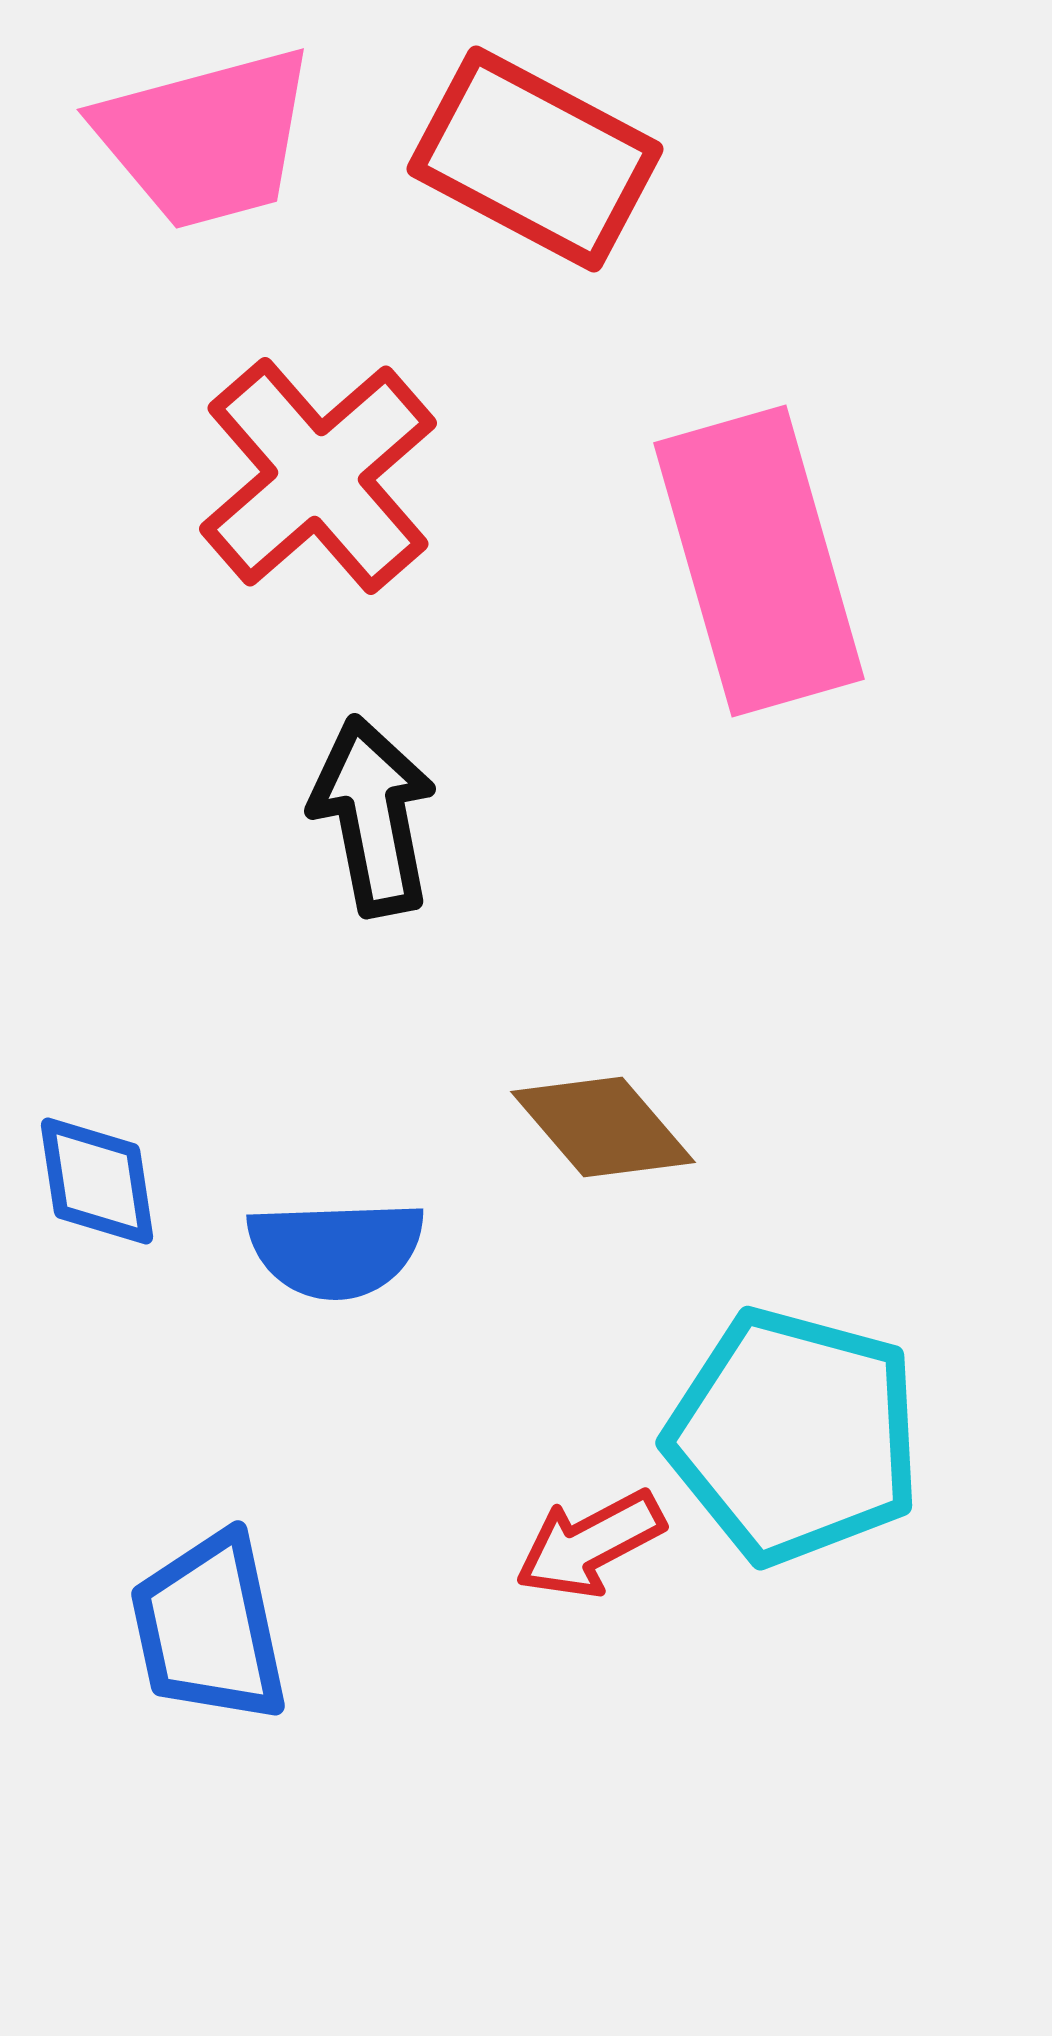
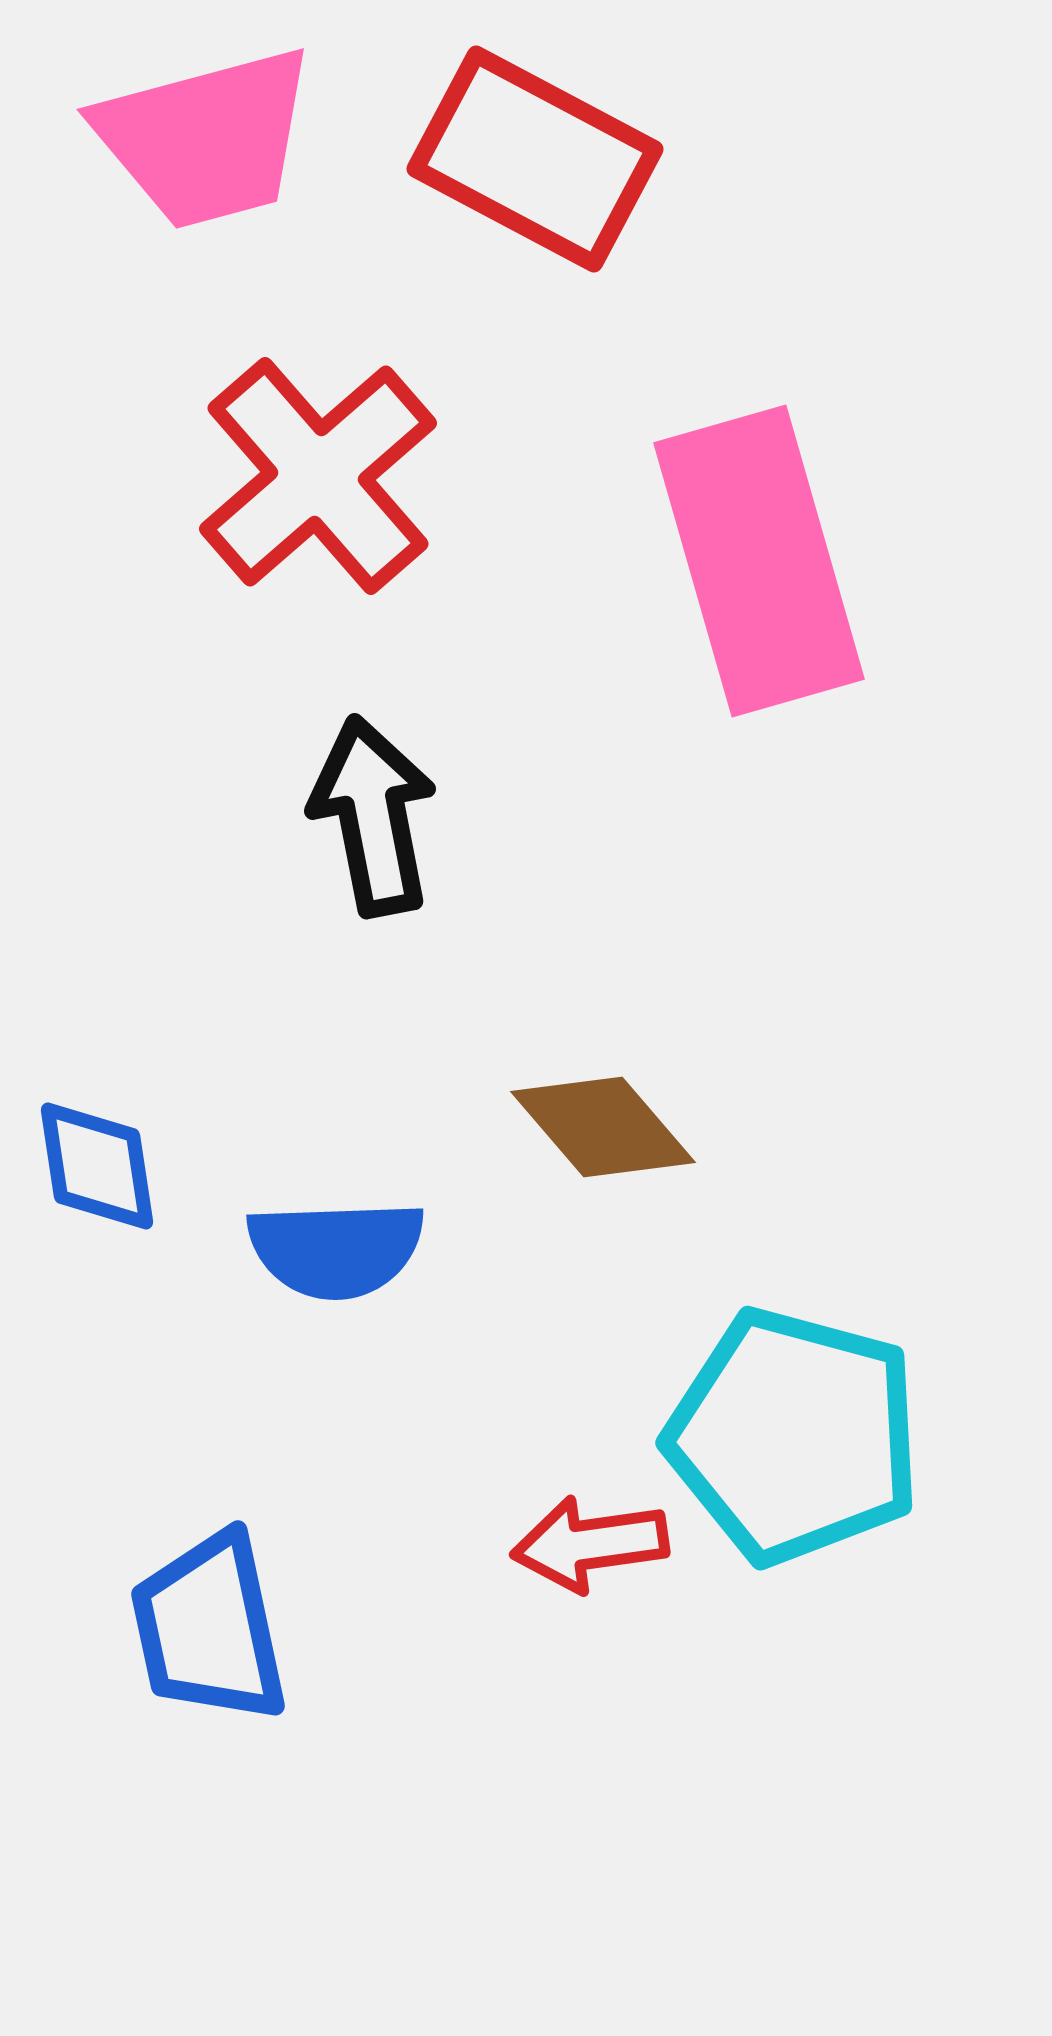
blue diamond: moved 15 px up
red arrow: rotated 20 degrees clockwise
